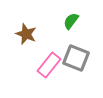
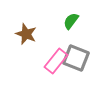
pink rectangle: moved 7 px right, 4 px up
